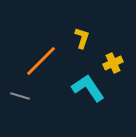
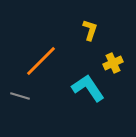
yellow L-shape: moved 8 px right, 8 px up
